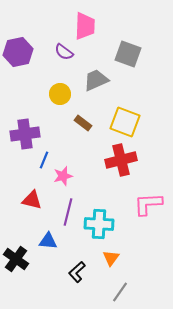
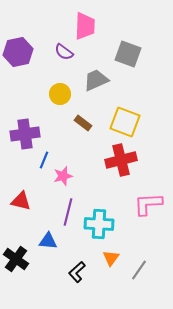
red triangle: moved 11 px left, 1 px down
gray line: moved 19 px right, 22 px up
